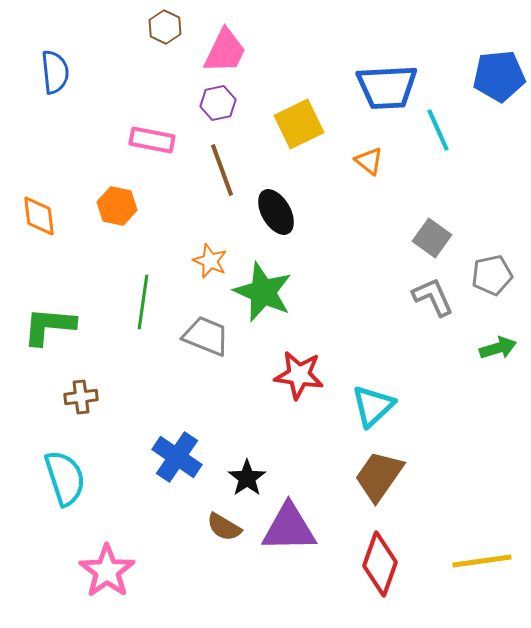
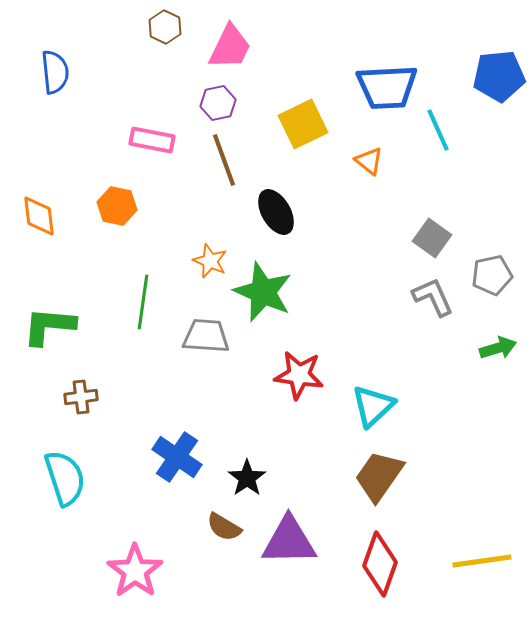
pink trapezoid: moved 5 px right, 4 px up
yellow square: moved 4 px right
brown line: moved 2 px right, 10 px up
gray trapezoid: rotated 18 degrees counterclockwise
purple triangle: moved 13 px down
pink star: moved 28 px right
